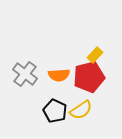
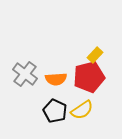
orange semicircle: moved 3 px left, 4 px down
yellow semicircle: moved 1 px right
